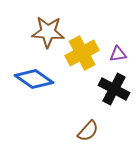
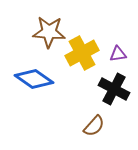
brown star: moved 1 px right
brown semicircle: moved 6 px right, 5 px up
